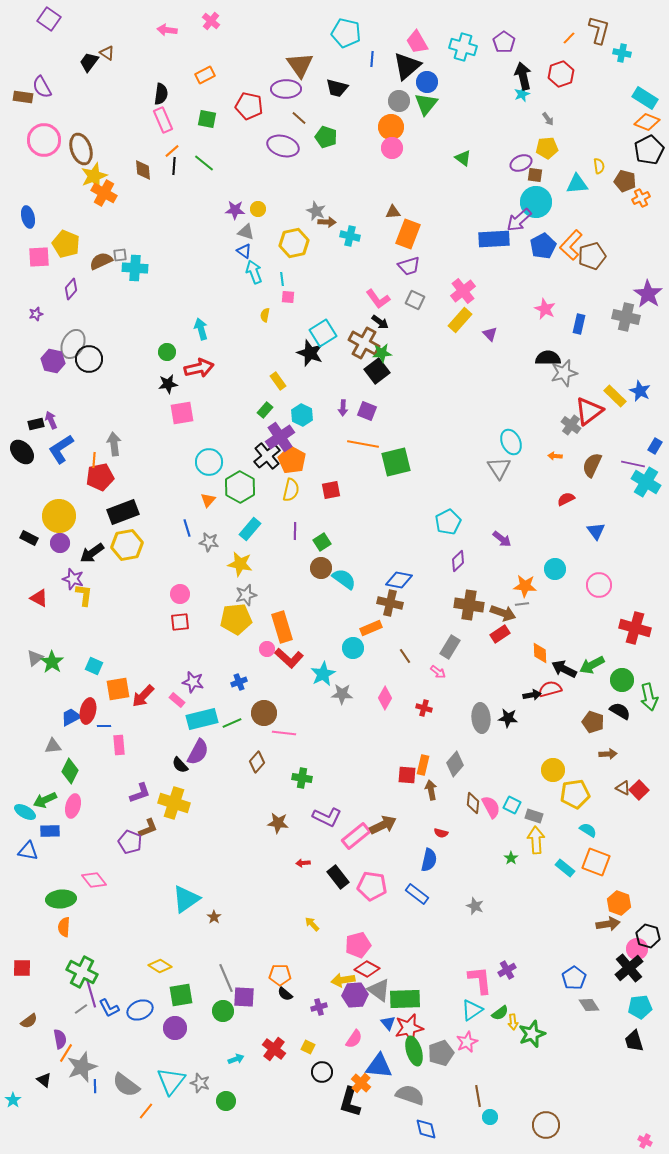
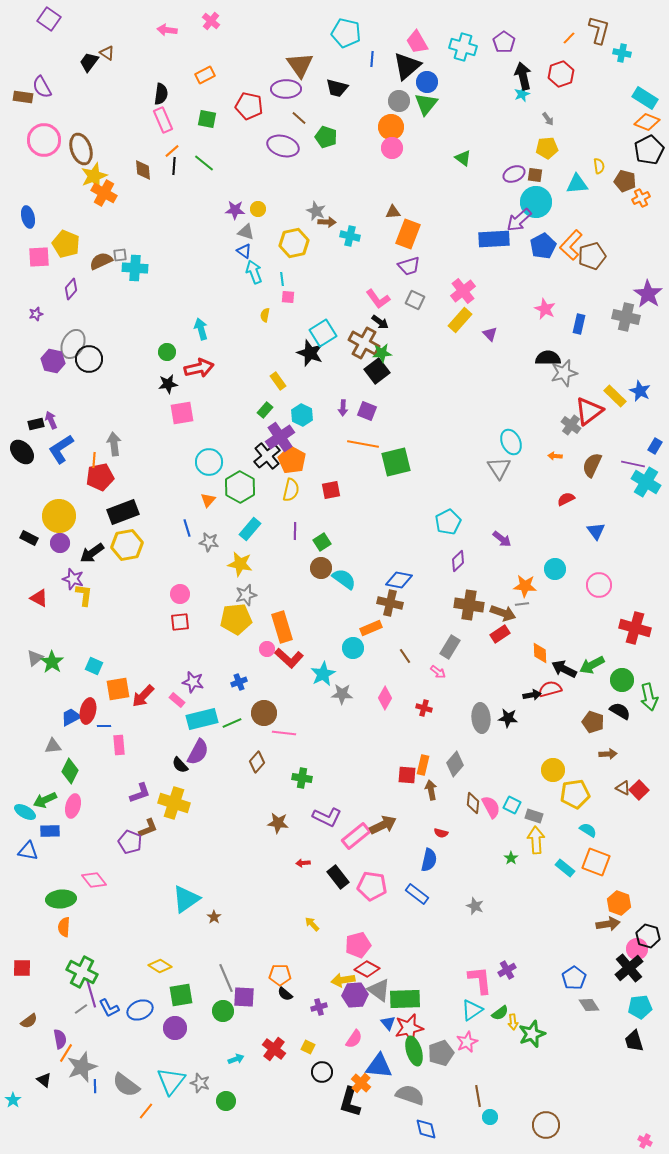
purple ellipse at (521, 163): moved 7 px left, 11 px down
